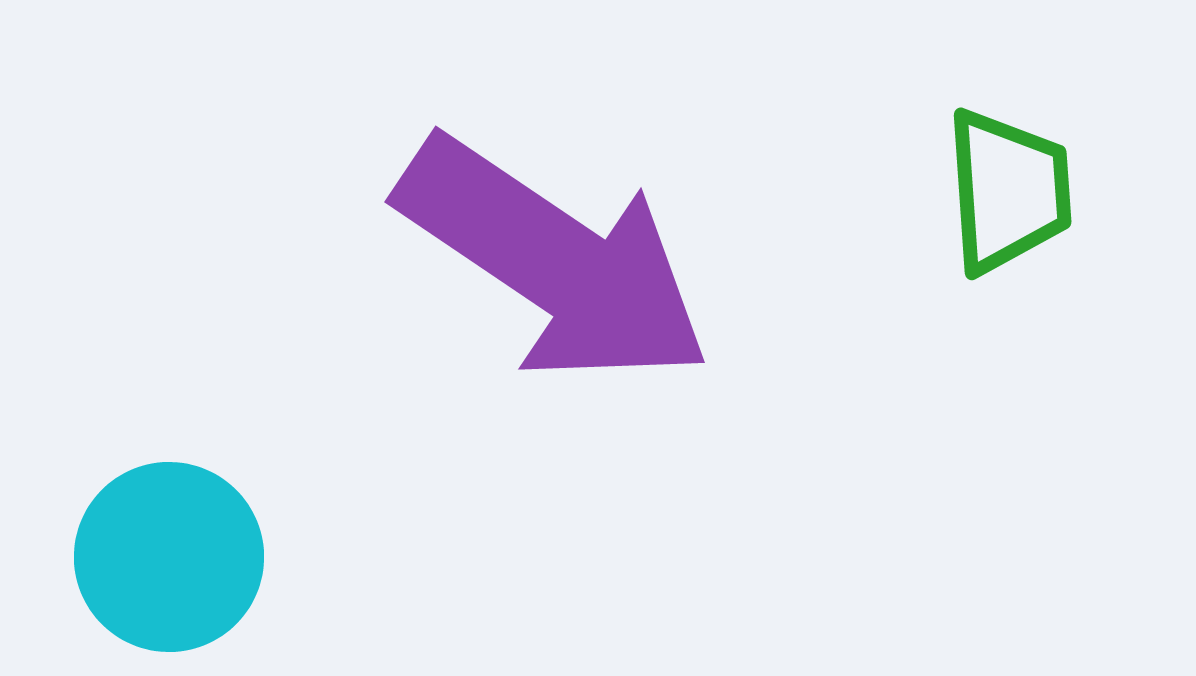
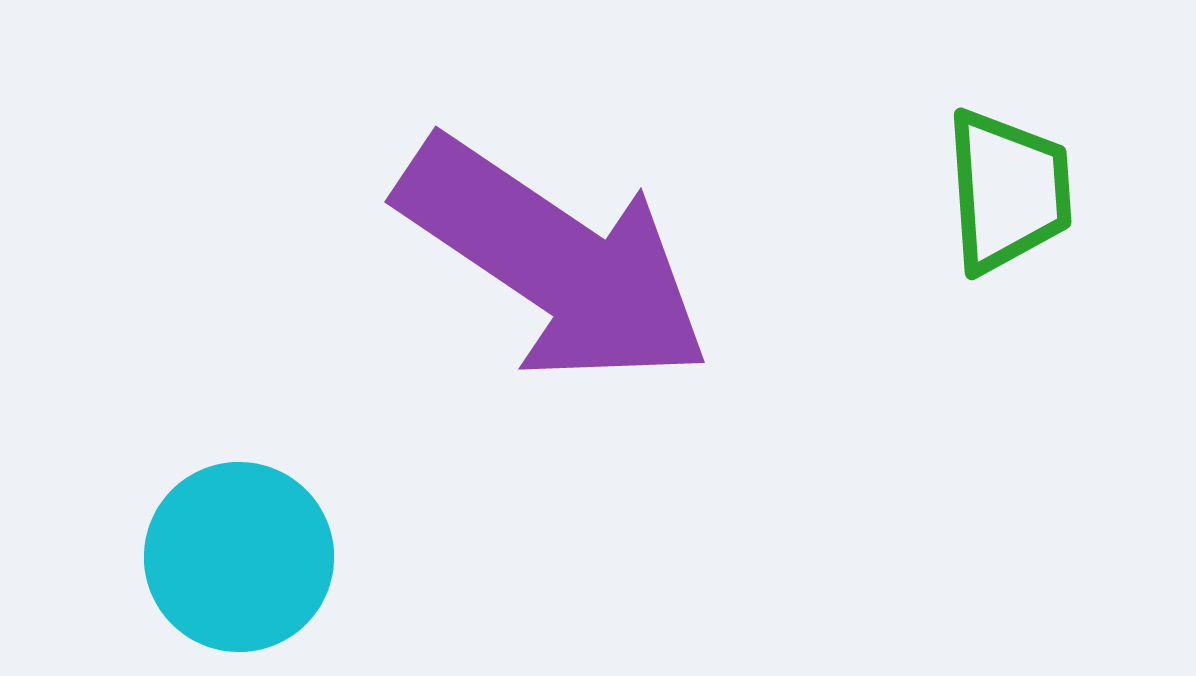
cyan circle: moved 70 px right
